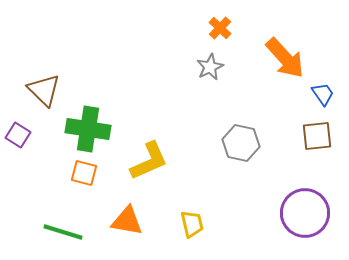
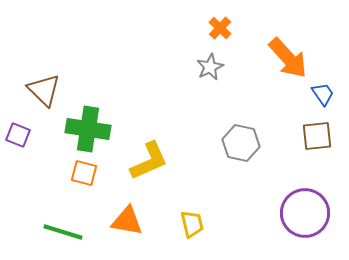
orange arrow: moved 3 px right
purple square: rotated 10 degrees counterclockwise
